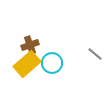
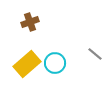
brown cross: moved 23 px up
cyan circle: moved 3 px right
